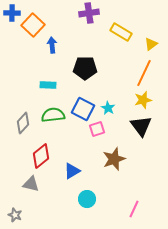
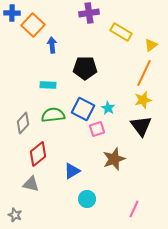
yellow triangle: moved 1 px down
red diamond: moved 3 px left, 2 px up
